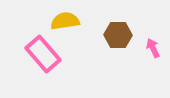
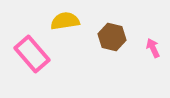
brown hexagon: moved 6 px left, 2 px down; rotated 12 degrees clockwise
pink rectangle: moved 11 px left
